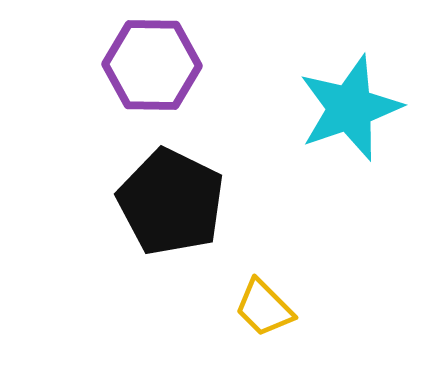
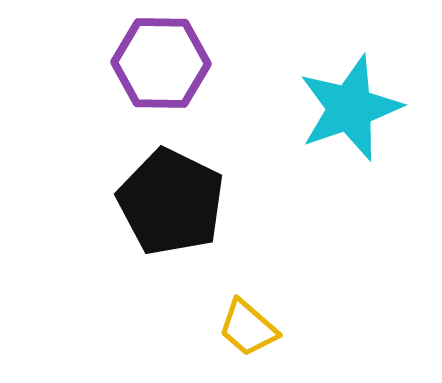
purple hexagon: moved 9 px right, 2 px up
yellow trapezoid: moved 16 px left, 20 px down; rotated 4 degrees counterclockwise
